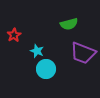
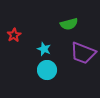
cyan star: moved 7 px right, 2 px up
cyan circle: moved 1 px right, 1 px down
